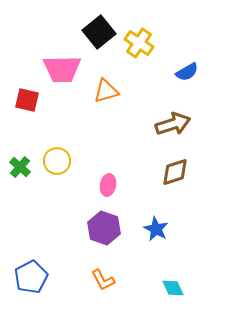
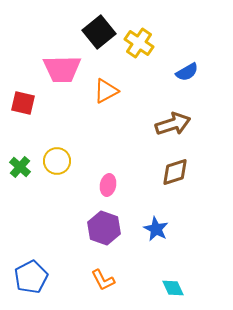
orange triangle: rotated 12 degrees counterclockwise
red square: moved 4 px left, 3 px down
